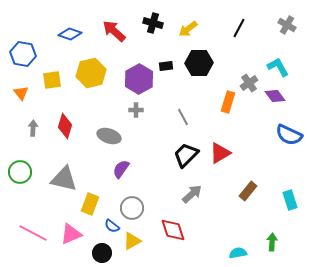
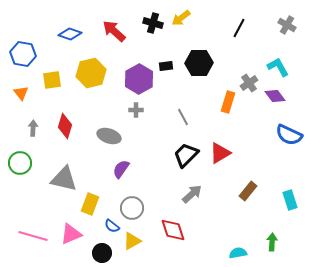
yellow arrow at (188, 29): moved 7 px left, 11 px up
green circle at (20, 172): moved 9 px up
pink line at (33, 233): moved 3 px down; rotated 12 degrees counterclockwise
